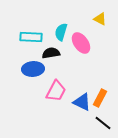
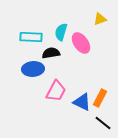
yellow triangle: rotated 48 degrees counterclockwise
